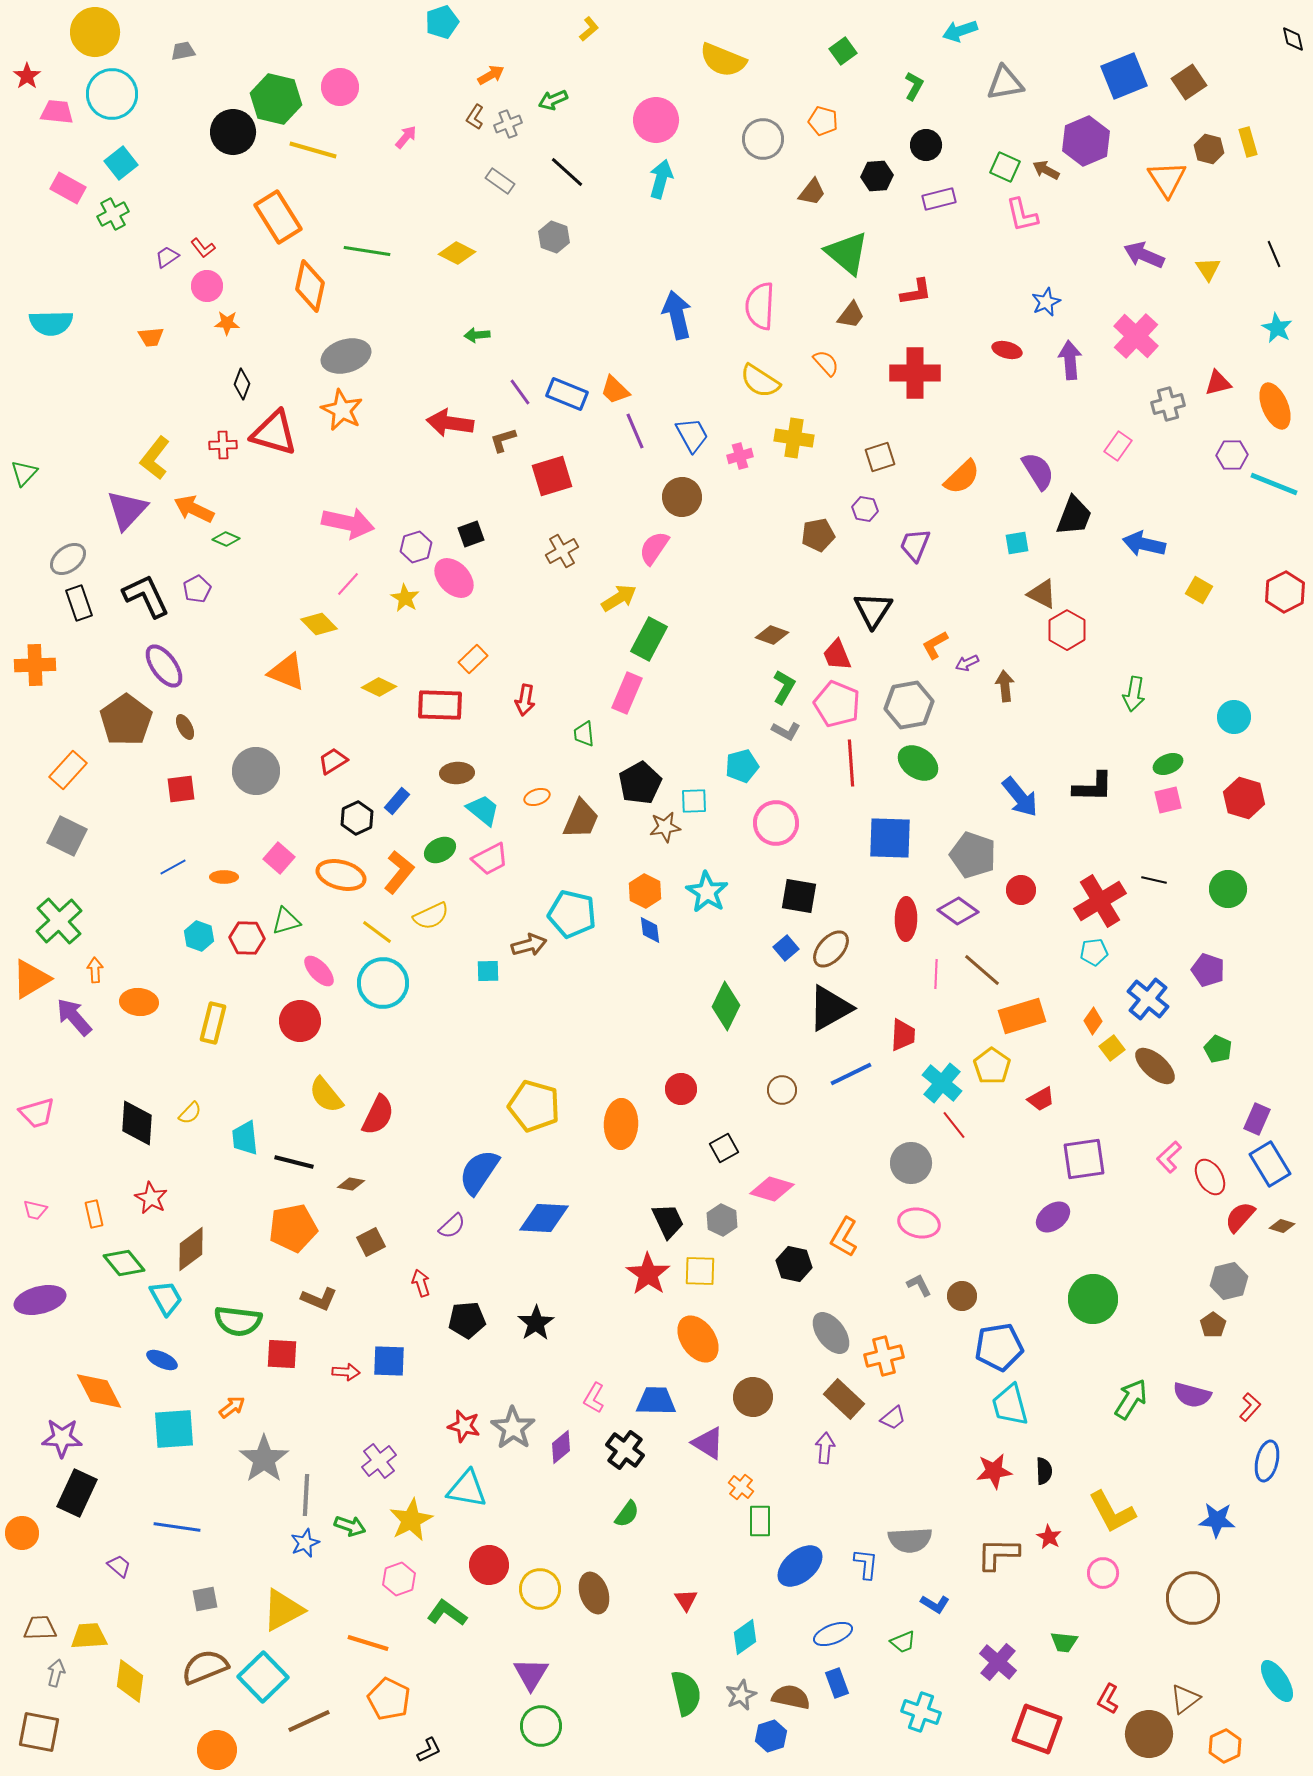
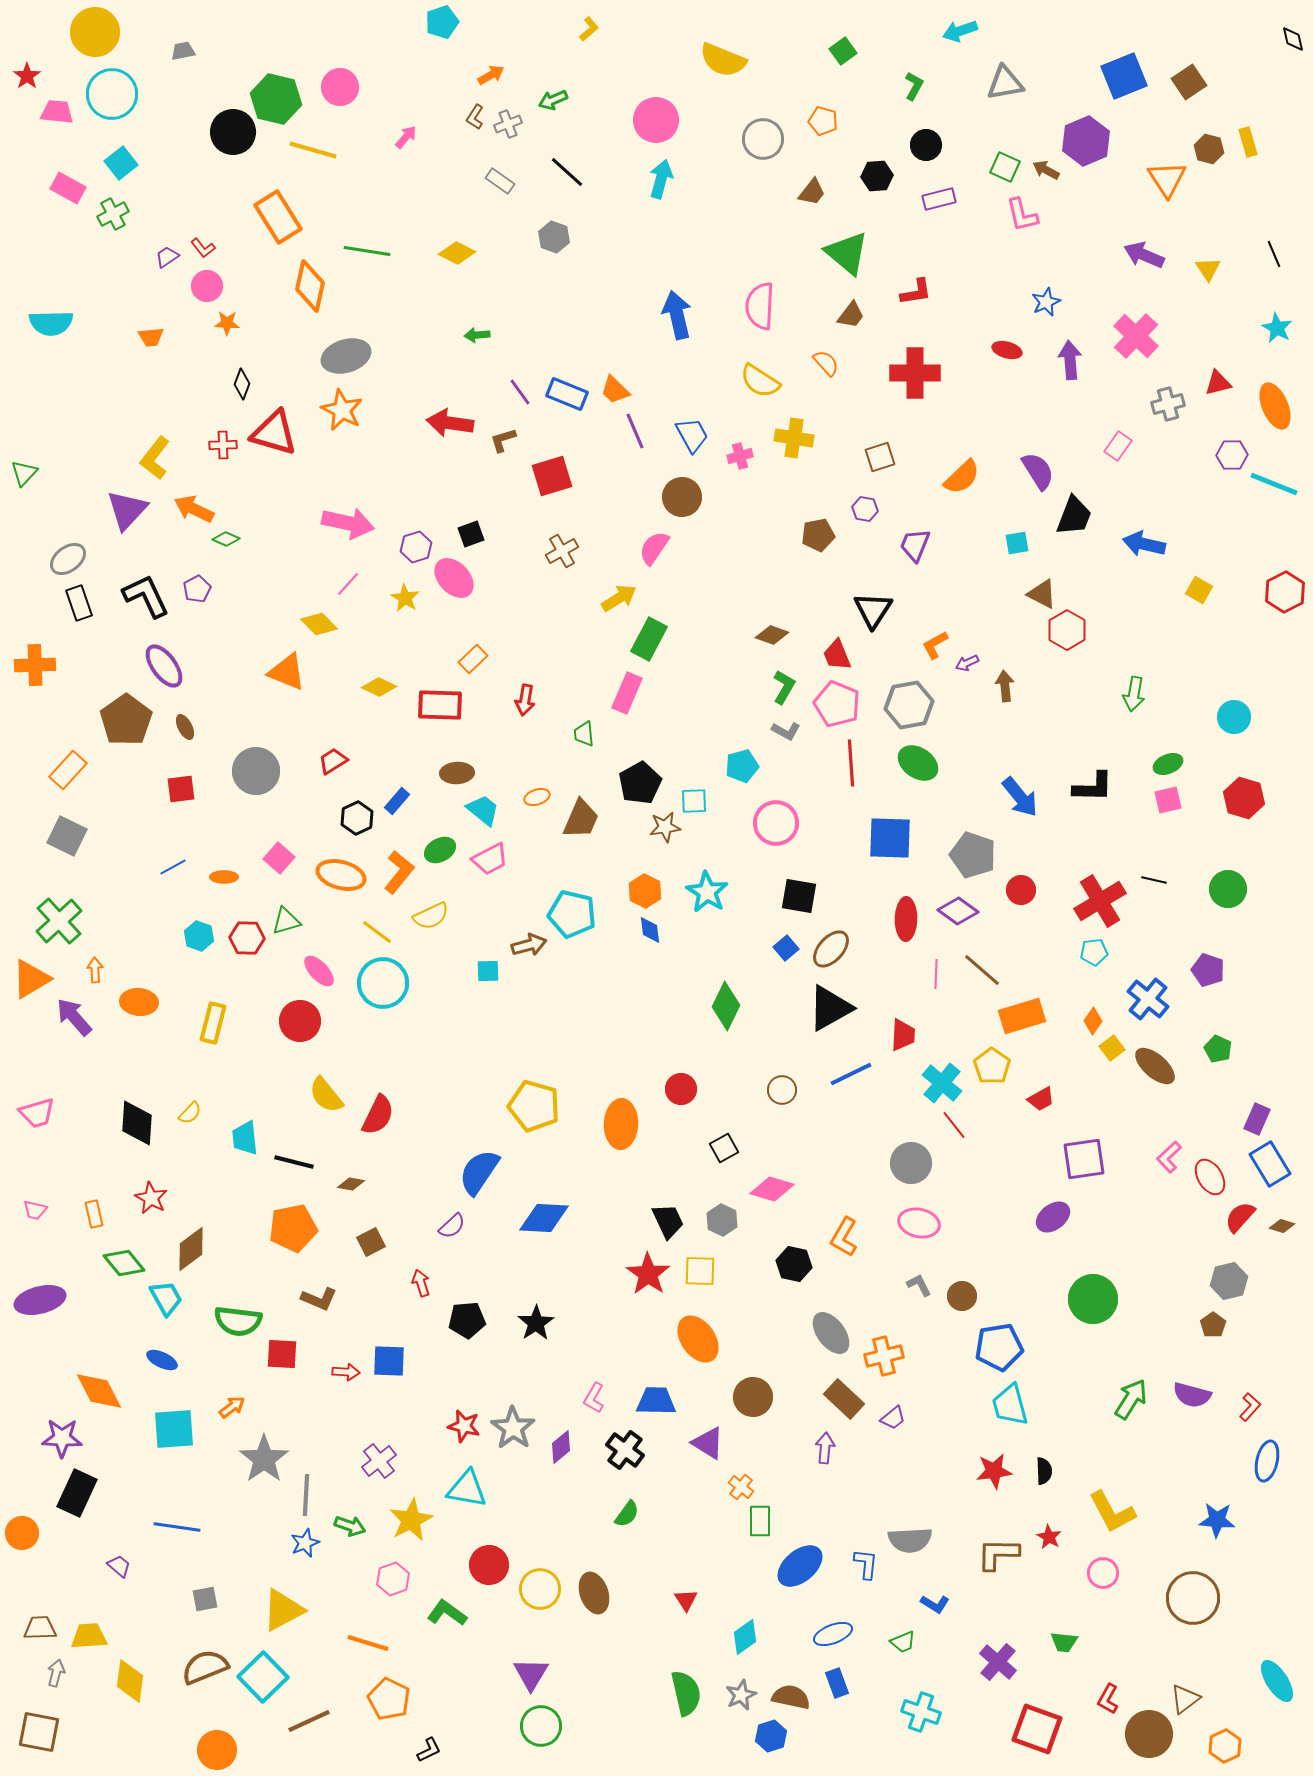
pink hexagon at (399, 1579): moved 6 px left
